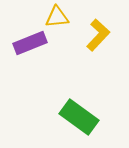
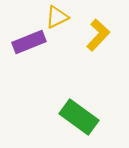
yellow triangle: rotated 20 degrees counterclockwise
purple rectangle: moved 1 px left, 1 px up
